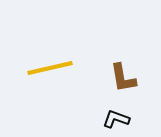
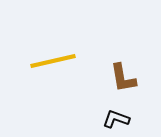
yellow line: moved 3 px right, 7 px up
